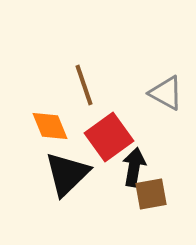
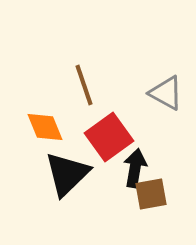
orange diamond: moved 5 px left, 1 px down
black arrow: moved 1 px right, 1 px down
